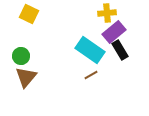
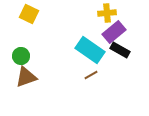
black rectangle: rotated 30 degrees counterclockwise
brown triangle: rotated 30 degrees clockwise
